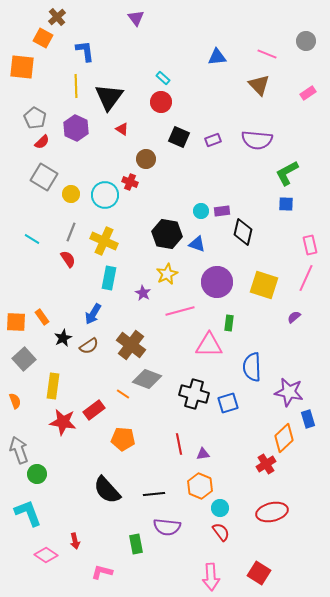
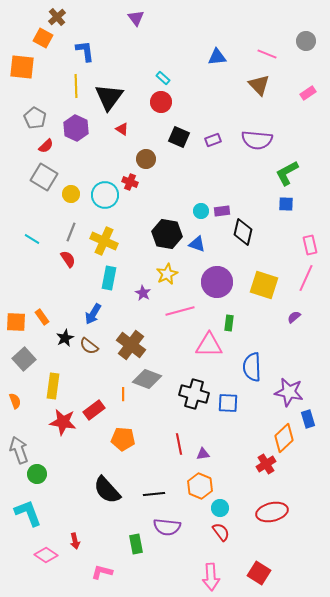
red semicircle at (42, 142): moved 4 px right, 4 px down
black star at (63, 338): moved 2 px right
brown semicircle at (89, 346): rotated 72 degrees clockwise
orange line at (123, 394): rotated 56 degrees clockwise
blue square at (228, 403): rotated 20 degrees clockwise
